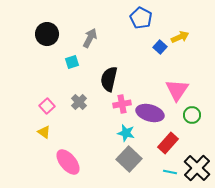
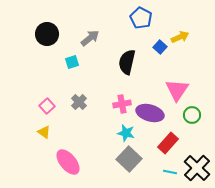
gray arrow: rotated 24 degrees clockwise
black semicircle: moved 18 px right, 17 px up
